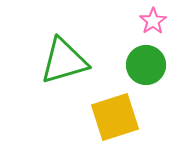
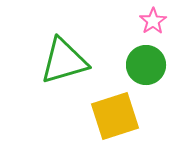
yellow square: moved 1 px up
